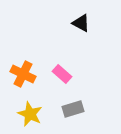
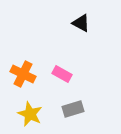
pink rectangle: rotated 12 degrees counterclockwise
